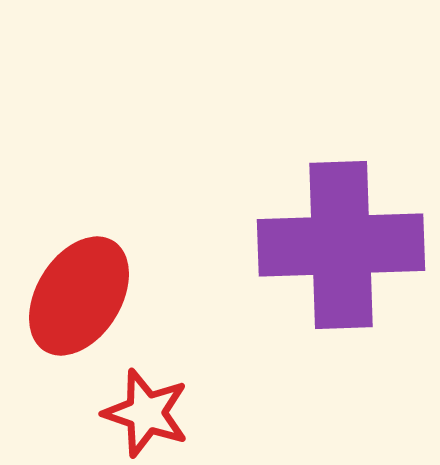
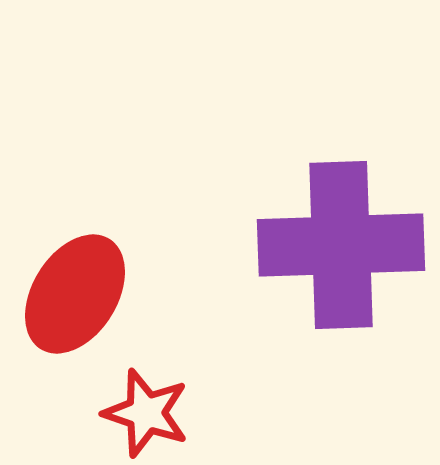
red ellipse: moved 4 px left, 2 px up
